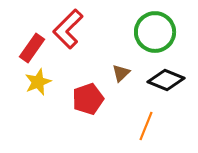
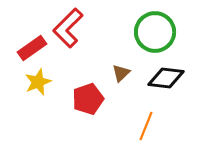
red L-shape: moved 1 px up
red rectangle: rotated 20 degrees clockwise
black diamond: moved 2 px up; rotated 15 degrees counterclockwise
